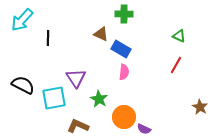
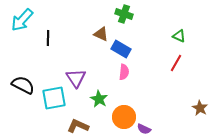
green cross: rotated 18 degrees clockwise
red line: moved 2 px up
brown star: moved 1 px down
